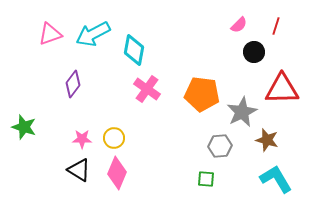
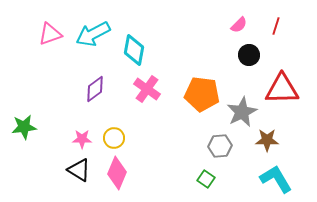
black circle: moved 5 px left, 3 px down
purple diamond: moved 22 px right, 5 px down; rotated 16 degrees clockwise
green star: rotated 25 degrees counterclockwise
brown star: rotated 15 degrees counterclockwise
green square: rotated 30 degrees clockwise
